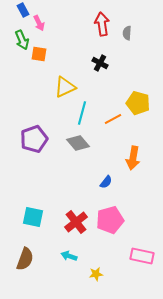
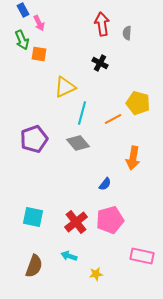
blue semicircle: moved 1 px left, 2 px down
brown semicircle: moved 9 px right, 7 px down
